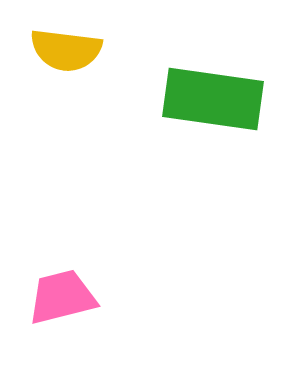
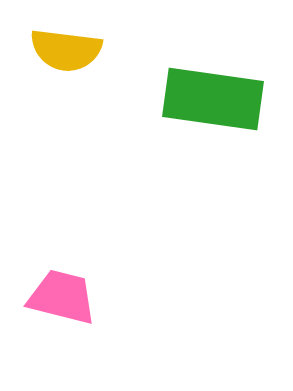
pink trapezoid: rotated 28 degrees clockwise
